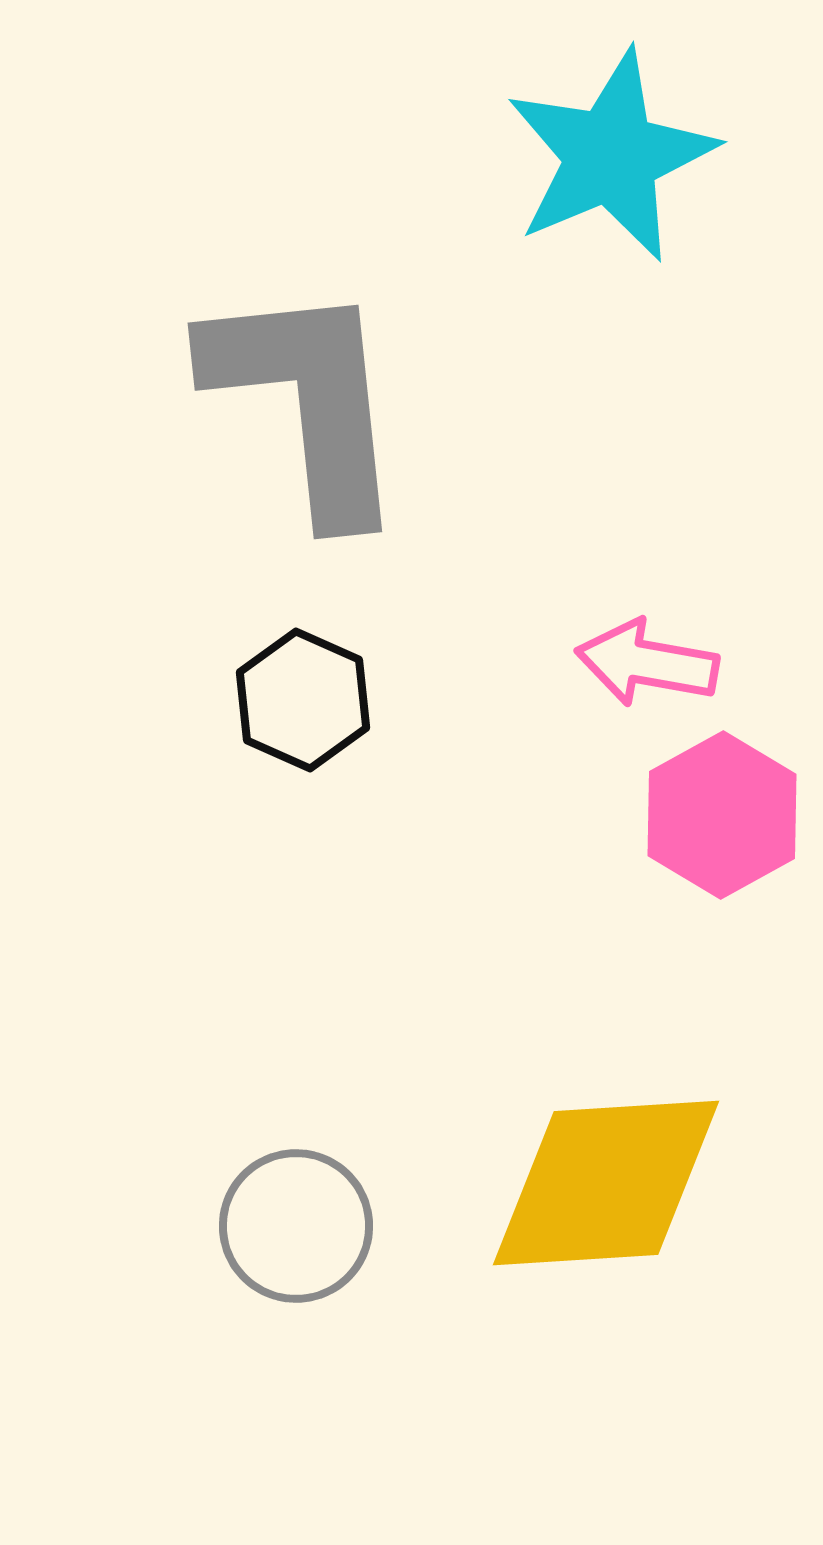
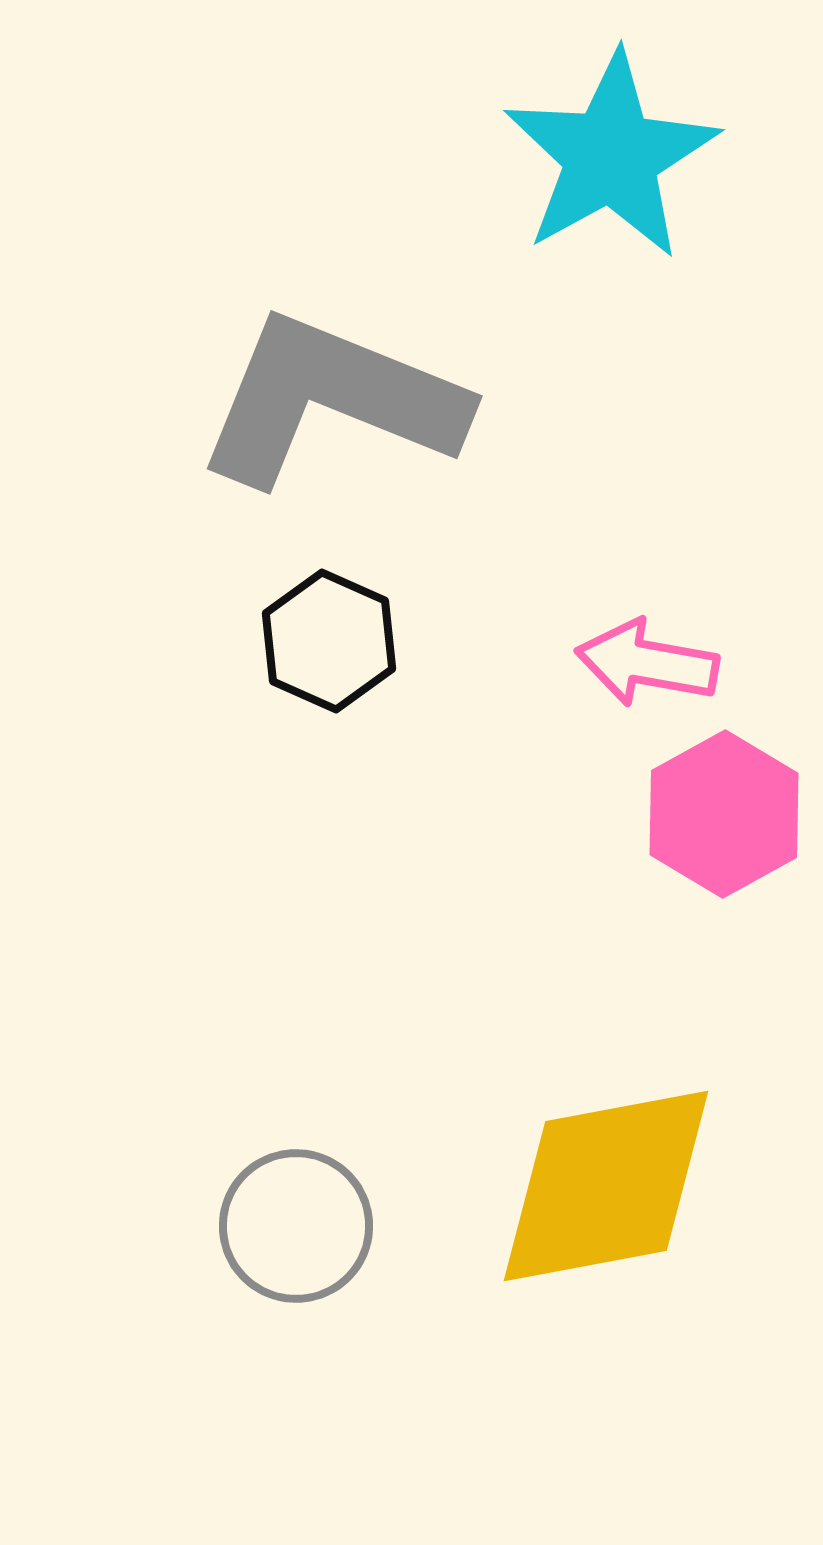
cyan star: rotated 6 degrees counterclockwise
gray L-shape: moved 24 px right; rotated 62 degrees counterclockwise
black hexagon: moved 26 px right, 59 px up
pink hexagon: moved 2 px right, 1 px up
yellow diamond: moved 3 px down; rotated 7 degrees counterclockwise
